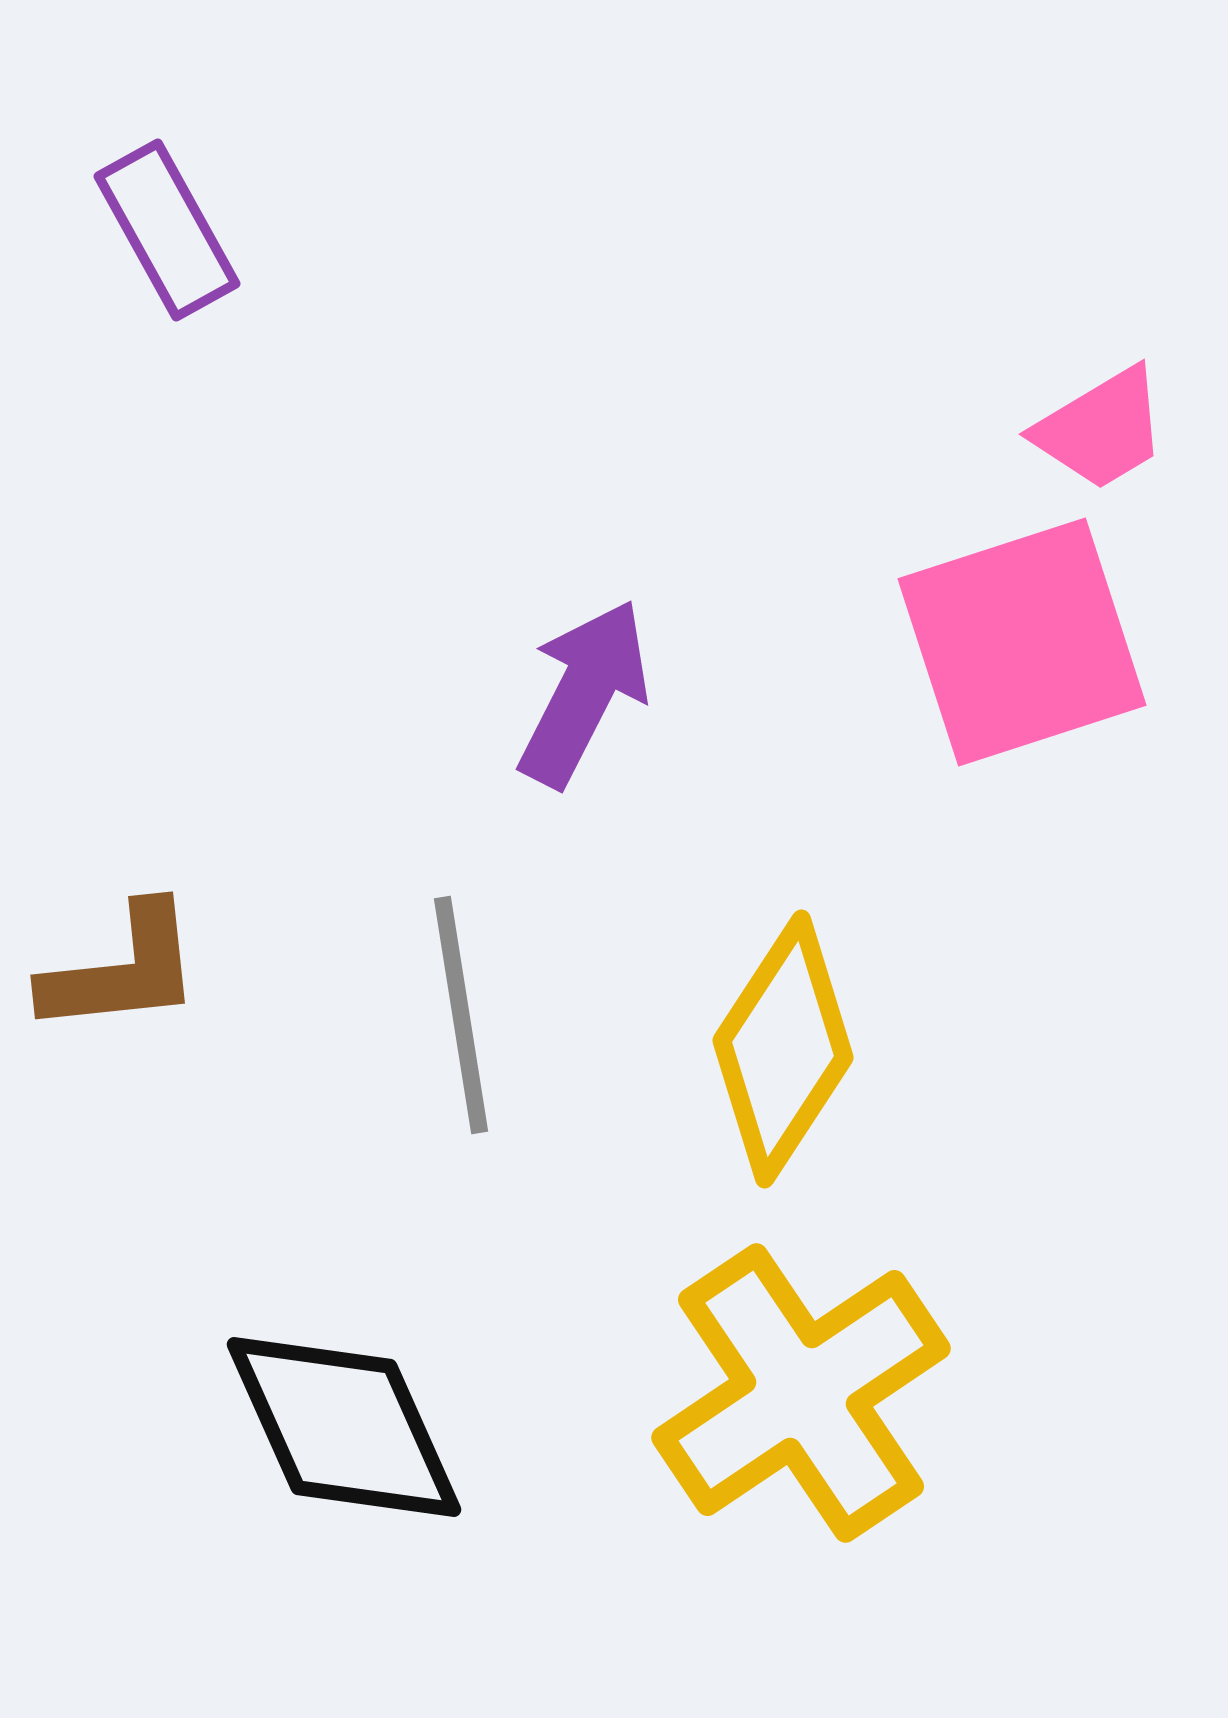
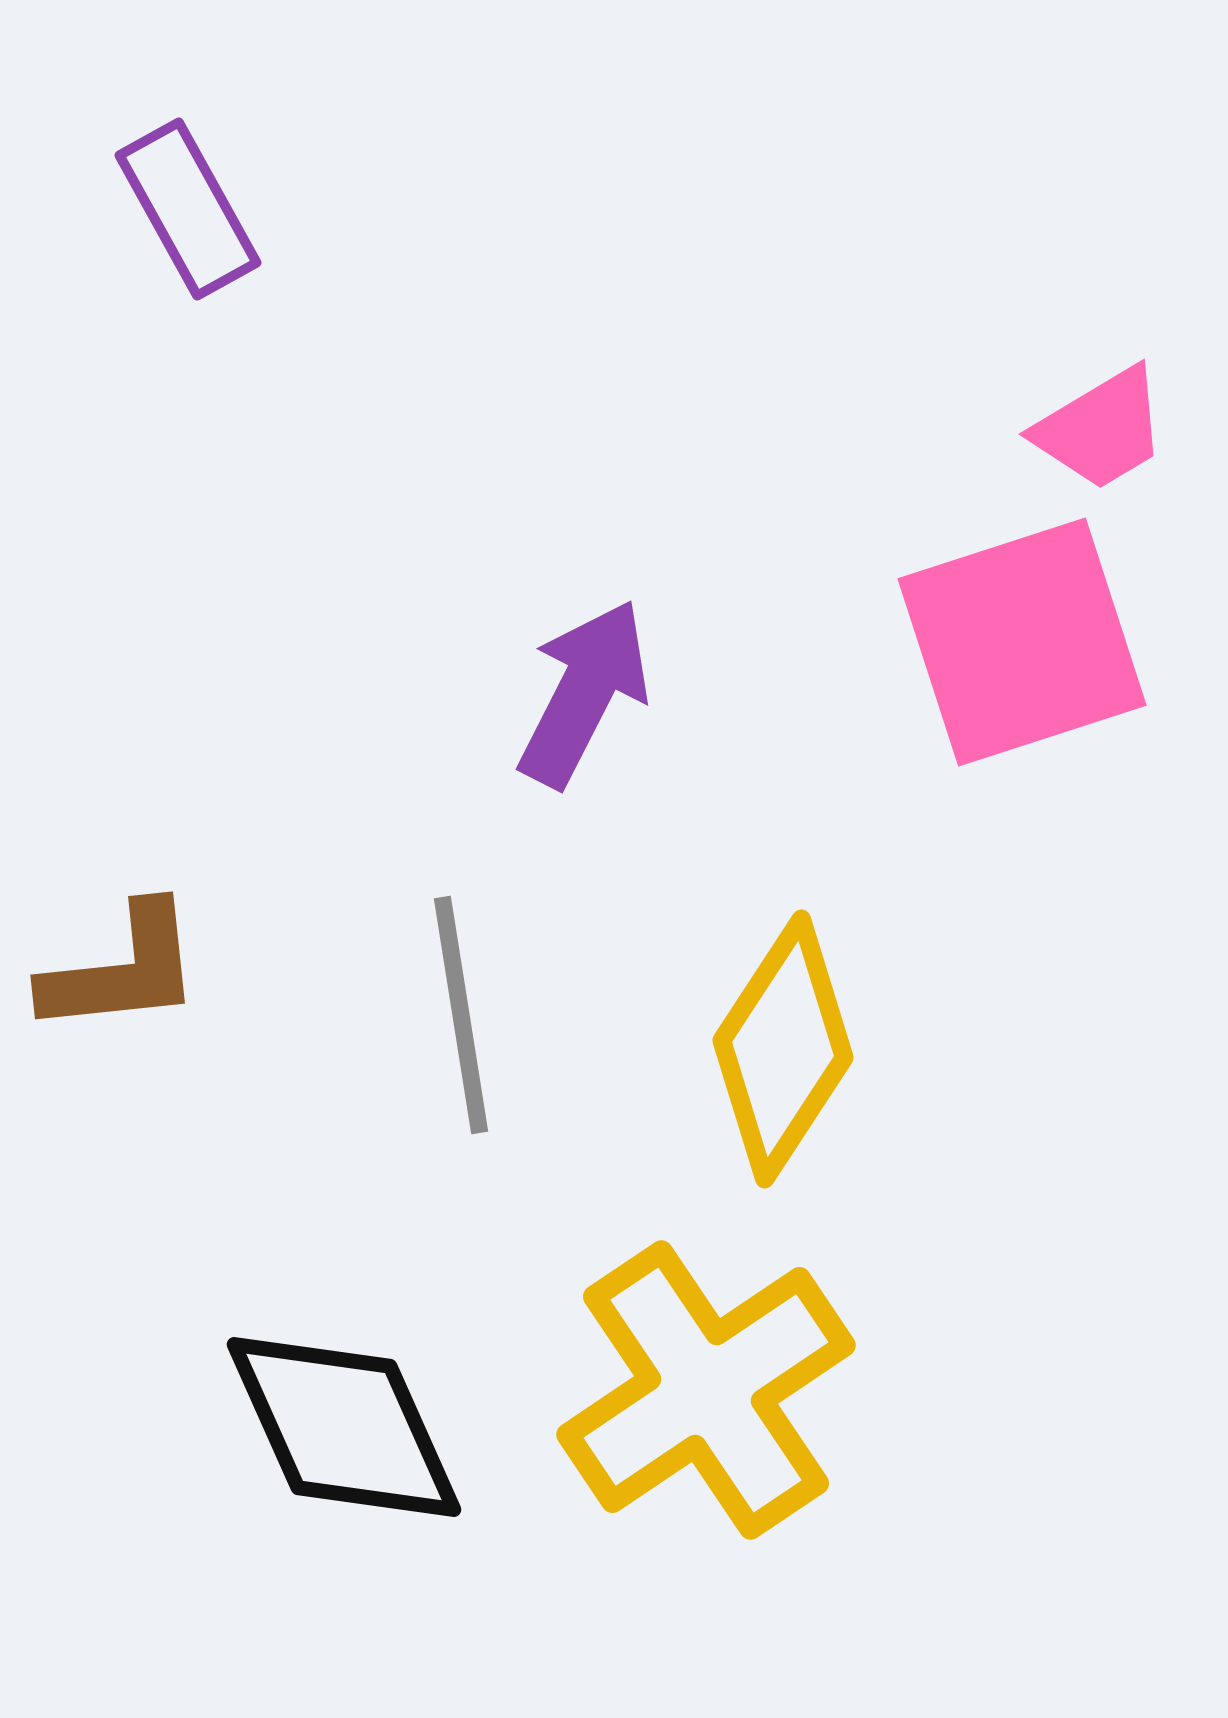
purple rectangle: moved 21 px right, 21 px up
yellow cross: moved 95 px left, 3 px up
